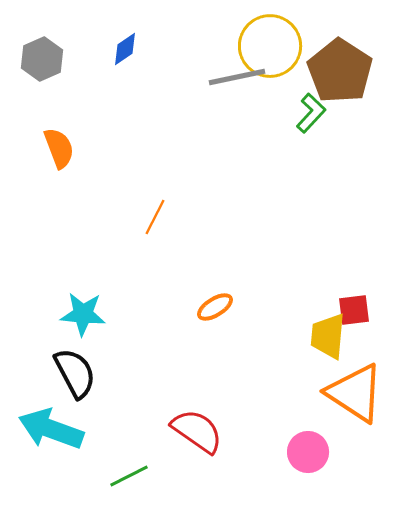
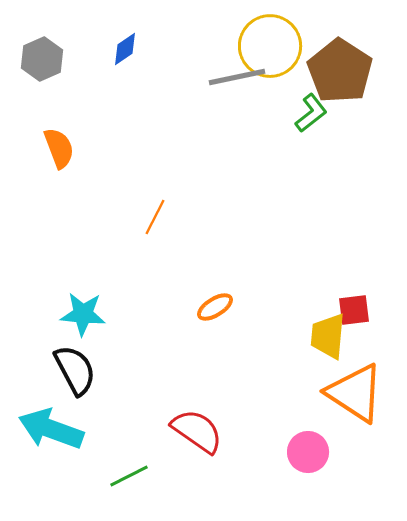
green L-shape: rotated 9 degrees clockwise
black semicircle: moved 3 px up
